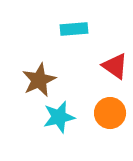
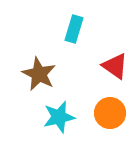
cyan rectangle: rotated 68 degrees counterclockwise
brown star: moved 6 px up; rotated 20 degrees counterclockwise
